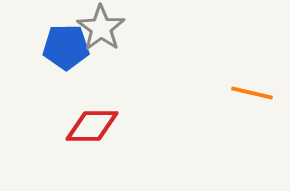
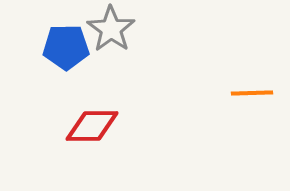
gray star: moved 10 px right, 1 px down
orange line: rotated 15 degrees counterclockwise
